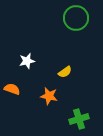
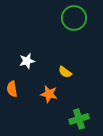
green circle: moved 2 px left
yellow semicircle: rotated 72 degrees clockwise
orange semicircle: rotated 119 degrees counterclockwise
orange star: moved 2 px up
